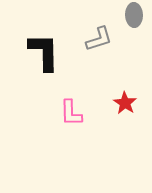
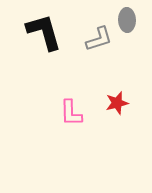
gray ellipse: moved 7 px left, 5 px down
black L-shape: moved 20 px up; rotated 15 degrees counterclockwise
red star: moved 8 px left; rotated 25 degrees clockwise
